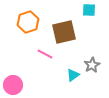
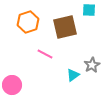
brown square: moved 1 px right, 5 px up
pink circle: moved 1 px left
